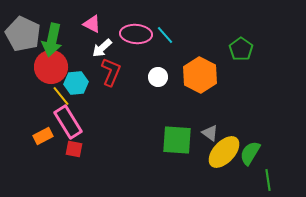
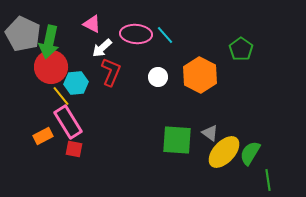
green arrow: moved 3 px left, 2 px down
